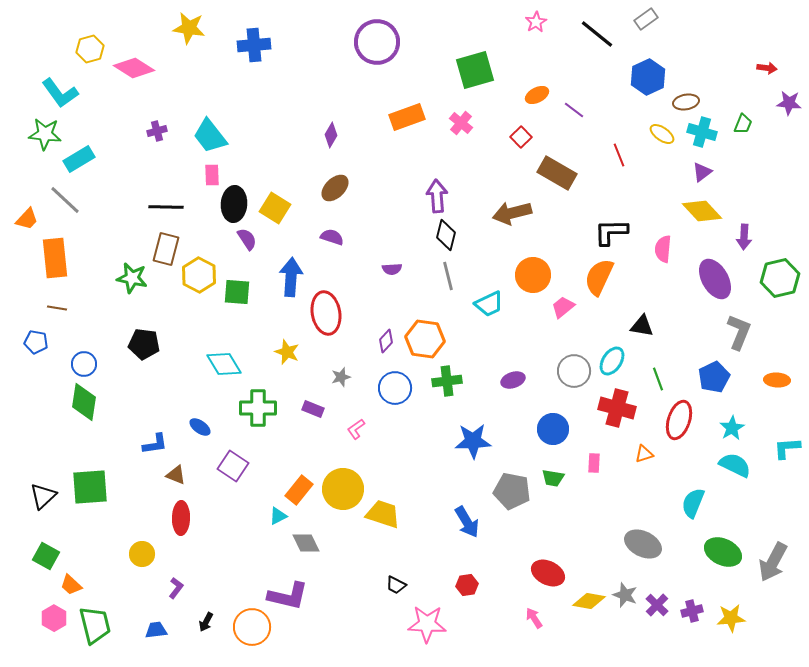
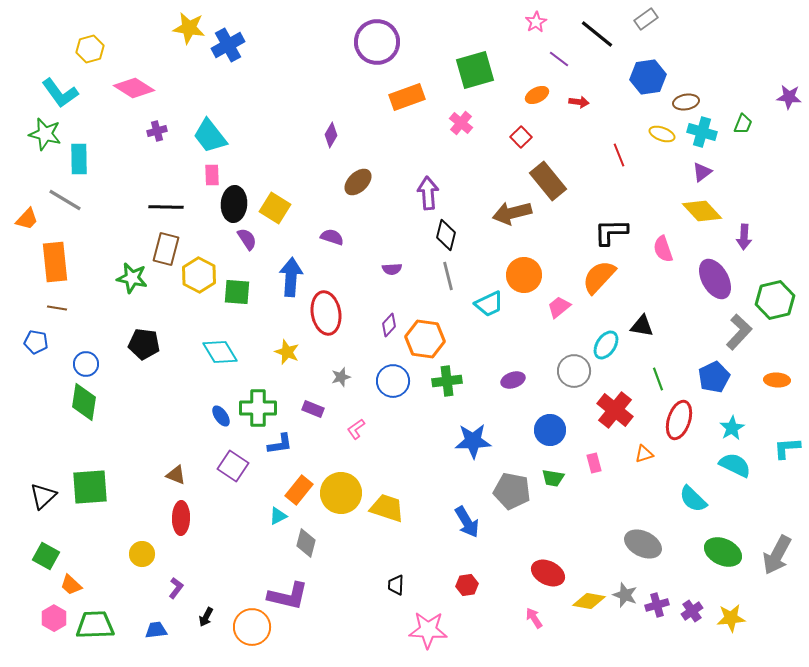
blue cross at (254, 45): moved 26 px left; rotated 24 degrees counterclockwise
pink diamond at (134, 68): moved 20 px down
red arrow at (767, 68): moved 188 px left, 34 px down
blue hexagon at (648, 77): rotated 16 degrees clockwise
purple star at (789, 103): moved 6 px up
purple line at (574, 110): moved 15 px left, 51 px up
orange rectangle at (407, 117): moved 20 px up
green star at (45, 134): rotated 8 degrees clockwise
yellow ellipse at (662, 134): rotated 15 degrees counterclockwise
cyan rectangle at (79, 159): rotated 60 degrees counterclockwise
brown rectangle at (557, 173): moved 9 px left, 8 px down; rotated 21 degrees clockwise
brown ellipse at (335, 188): moved 23 px right, 6 px up
purple arrow at (437, 196): moved 9 px left, 3 px up
gray line at (65, 200): rotated 12 degrees counterclockwise
pink semicircle at (663, 249): rotated 24 degrees counterclockwise
orange rectangle at (55, 258): moved 4 px down
orange circle at (533, 275): moved 9 px left
orange semicircle at (599, 277): rotated 18 degrees clockwise
green hexagon at (780, 278): moved 5 px left, 22 px down
pink trapezoid at (563, 307): moved 4 px left
gray L-shape at (739, 332): rotated 21 degrees clockwise
purple diamond at (386, 341): moved 3 px right, 16 px up
cyan ellipse at (612, 361): moved 6 px left, 16 px up
blue circle at (84, 364): moved 2 px right
cyan diamond at (224, 364): moved 4 px left, 12 px up
blue circle at (395, 388): moved 2 px left, 7 px up
red cross at (617, 408): moved 2 px left, 2 px down; rotated 24 degrees clockwise
blue ellipse at (200, 427): moved 21 px right, 11 px up; rotated 20 degrees clockwise
blue circle at (553, 429): moved 3 px left, 1 px down
blue L-shape at (155, 444): moved 125 px right
pink rectangle at (594, 463): rotated 18 degrees counterclockwise
yellow circle at (343, 489): moved 2 px left, 4 px down
cyan semicircle at (693, 503): moved 4 px up; rotated 68 degrees counterclockwise
yellow trapezoid at (383, 514): moved 4 px right, 6 px up
gray diamond at (306, 543): rotated 40 degrees clockwise
gray arrow at (773, 562): moved 4 px right, 7 px up
black trapezoid at (396, 585): rotated 65 degrees clockwise
purple cross at (657, 605): rotated 30 degrees clockwise
purple cross at (692, 611): rotated 20 degrees counterclockwise
black arrow at (206, 622): moved 5 px up
pink star at (427, 624): moved 1 px right, 6 px down
green trapezoid at (95, 625): rotated 78 degrees counterclockwise
